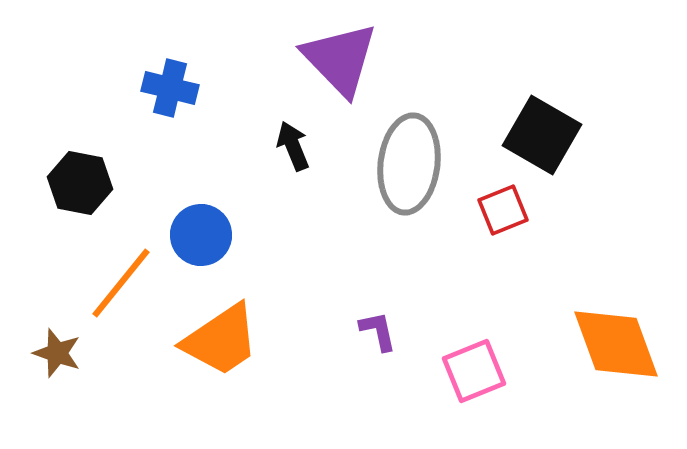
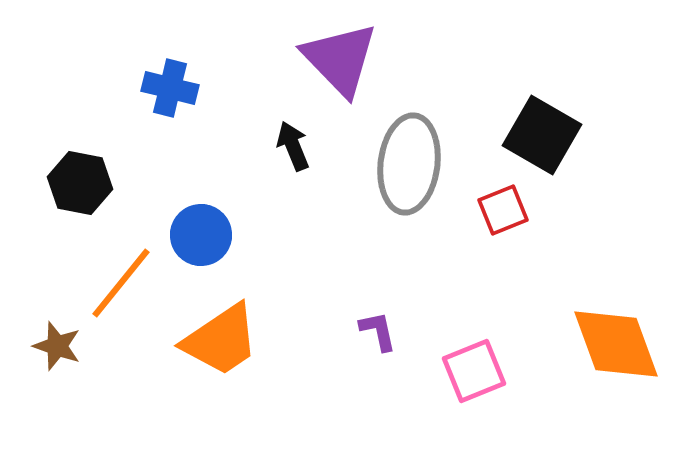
brown star: moved 7 px up
